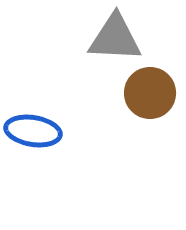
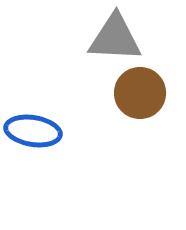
brown circle: moved 10 px left
